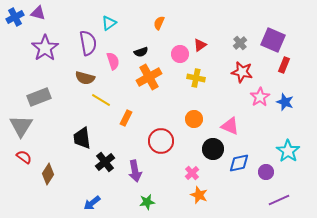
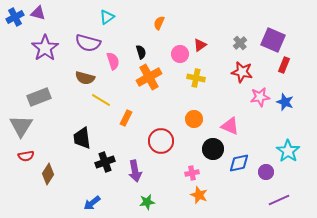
cyan triangle: moved 2 px left, 6 px up
purple semicircle: rotated 115 degrees clockwise
black semicircle: rotated 88 degrees counterclockwise
pink star: rotated 24 degrees clockwise
red semicircle: moved 2 px right, 1 px up; rotated 133 degrees clockwise
black cross: rotated 18 degrees clockwise
pink cross: rotated 32 degrees clockwise
